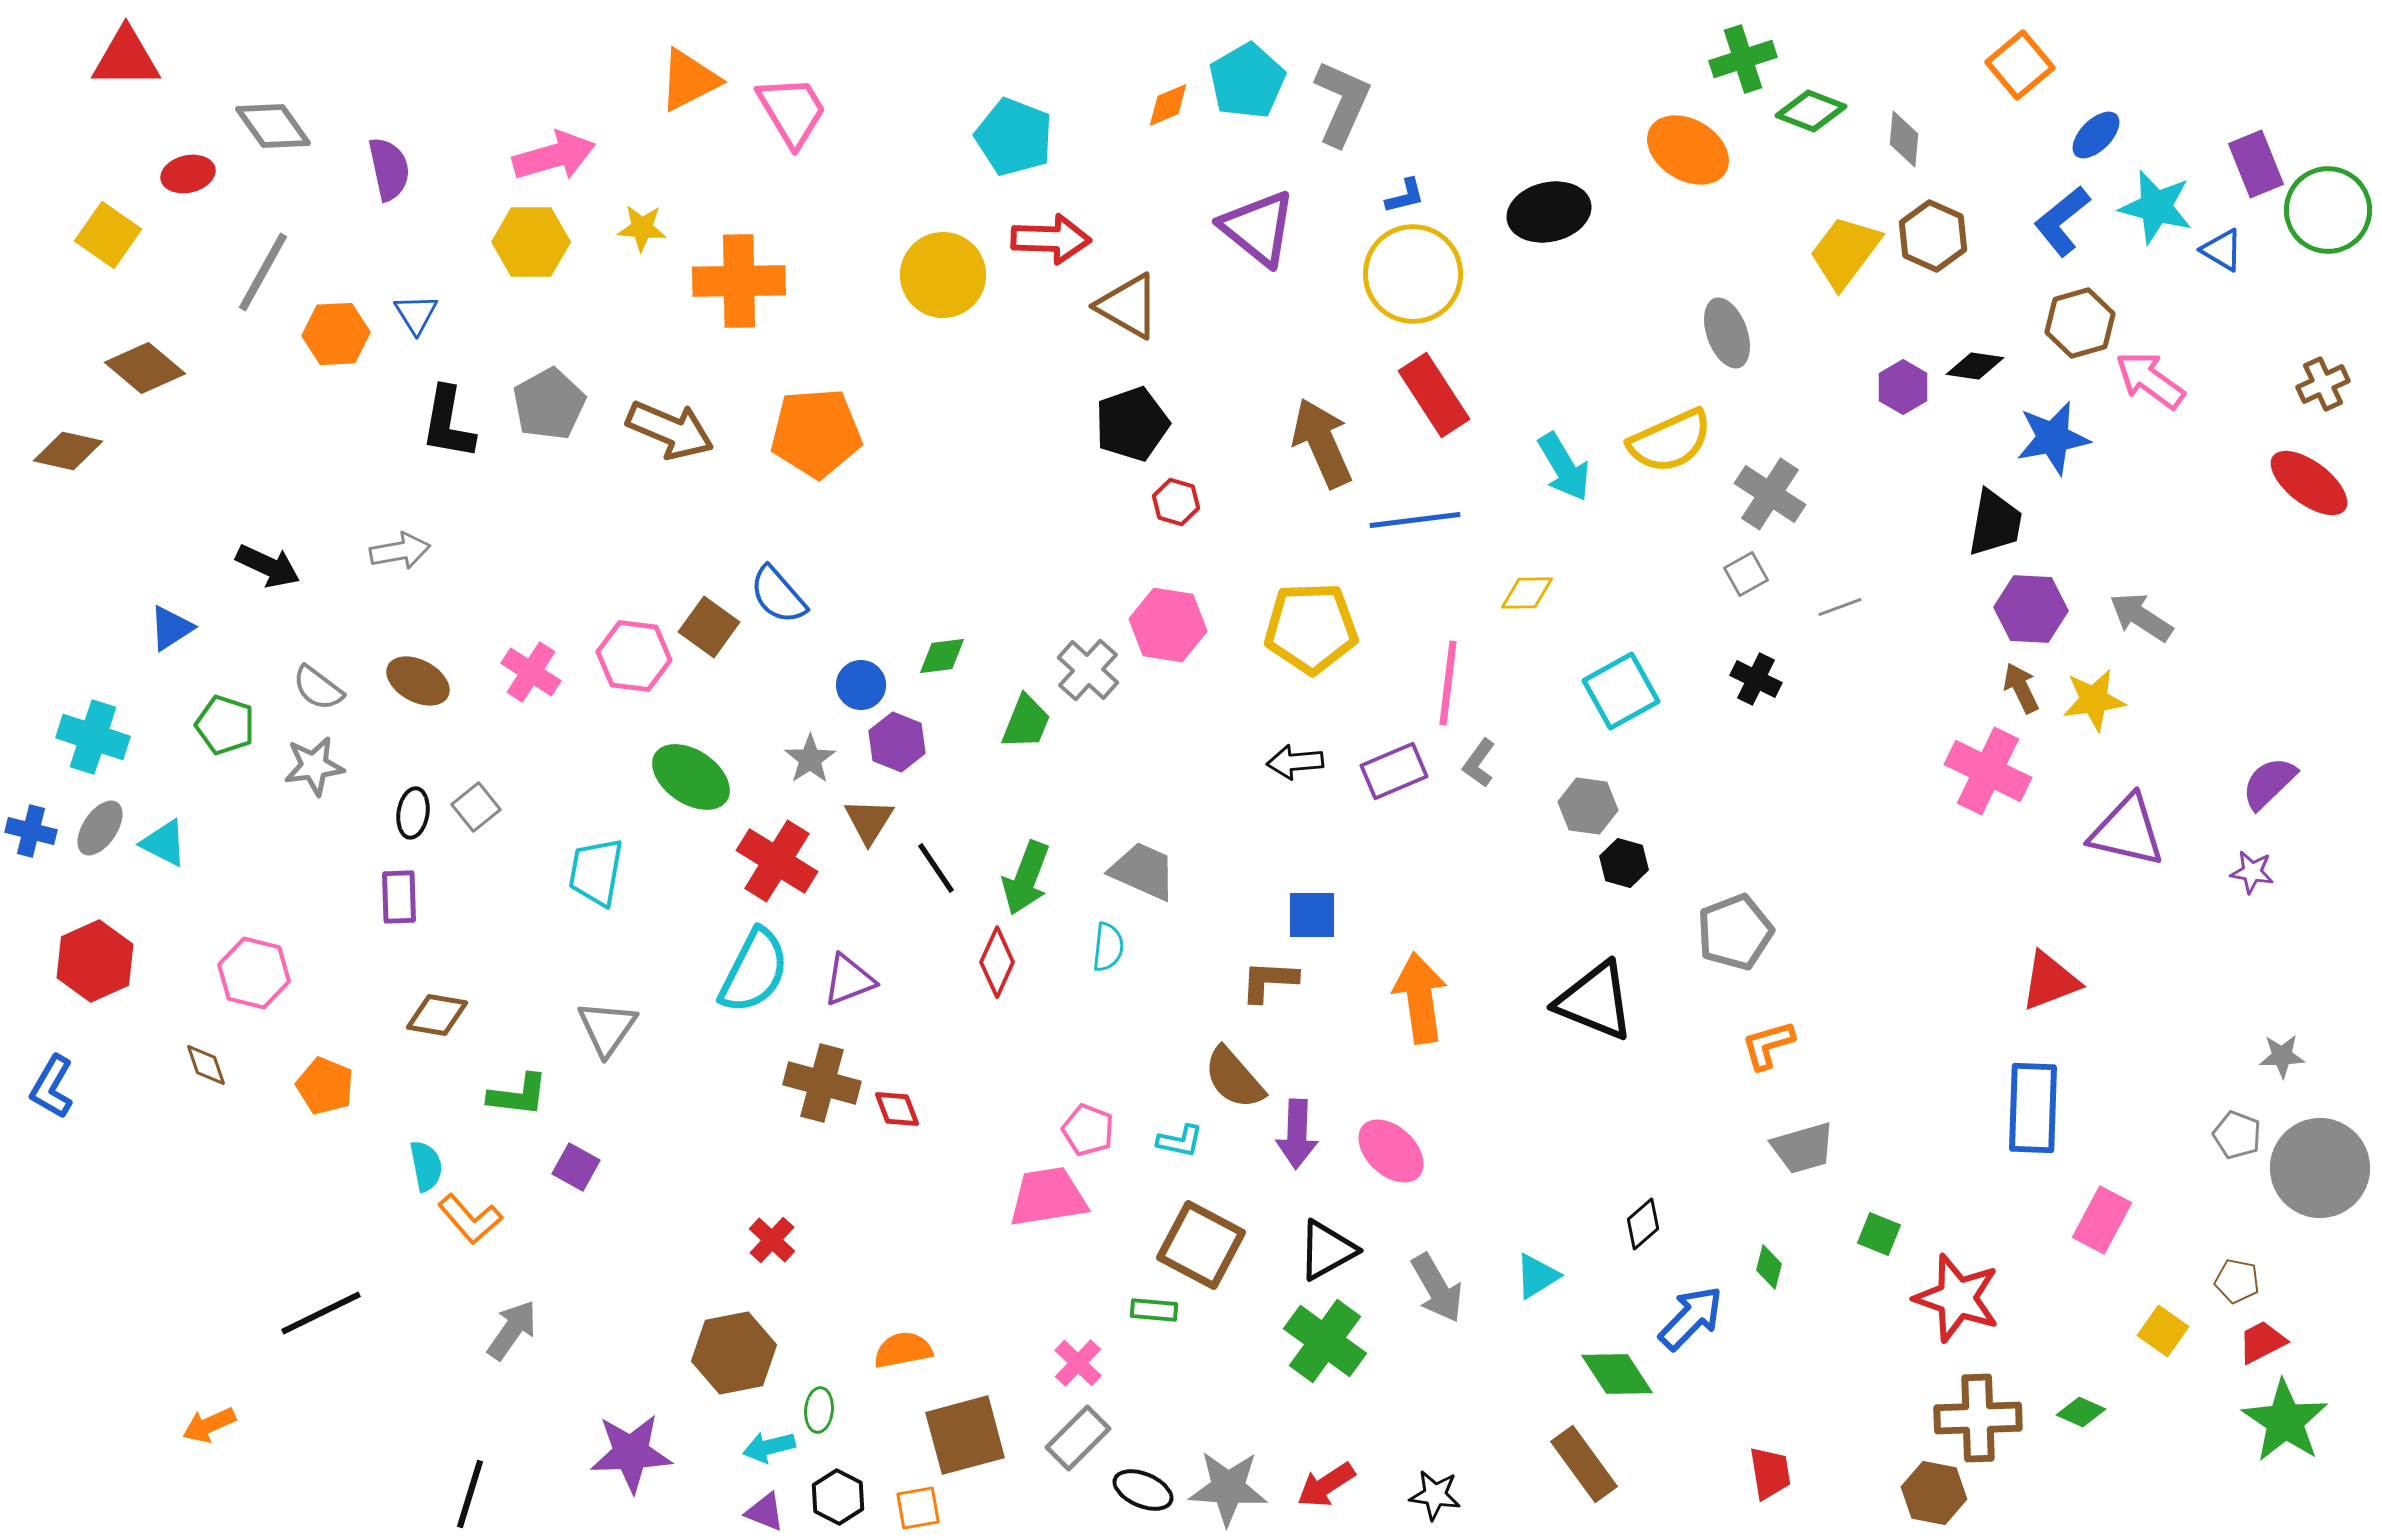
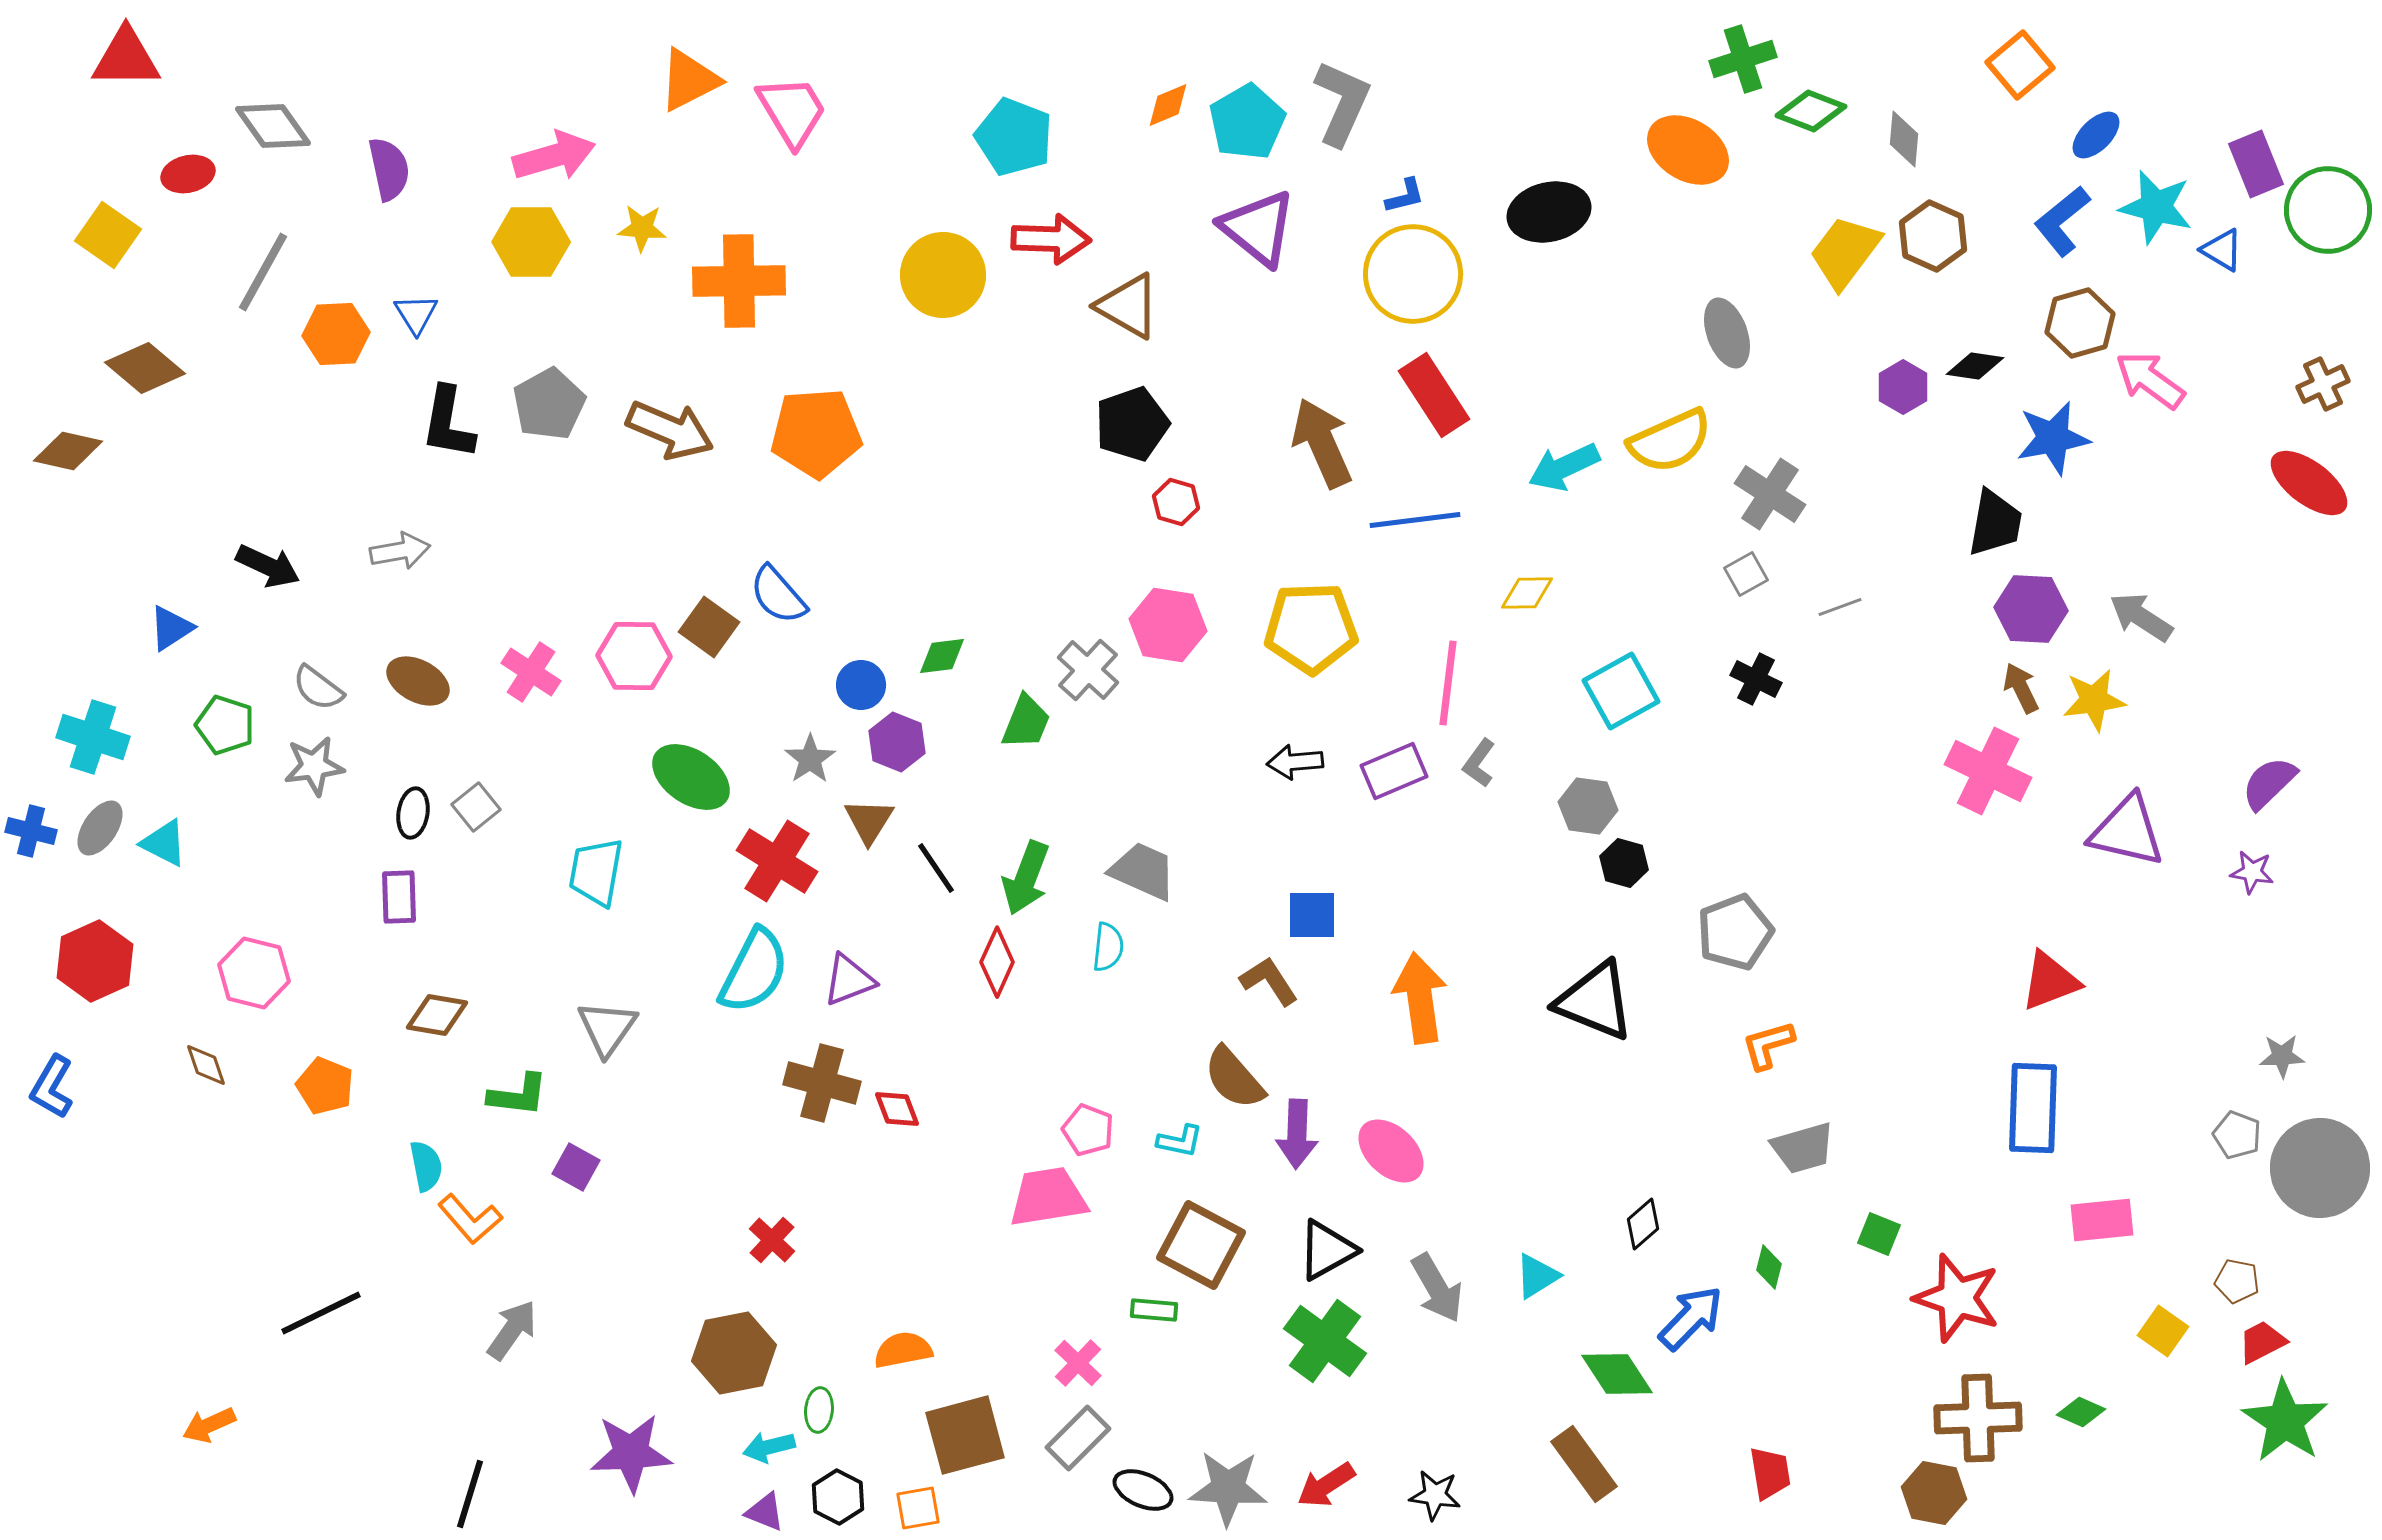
cyan pentagon at (1247, 81): moved 41 px down
cyan arrow at (1564, 467): rotated 96 degrees clockwise
pink hexagon at (634, 656): rotated 6 degrees counterclockwise
brown L-shape at (1269, 981): rotated 54 degrees clockwise
pink rectangle at (2102, 1220): rotated 56 degrees clockwise
